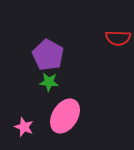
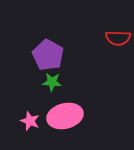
green star: moved 3 px right
pink ellipse: rotated 44 degrees clockwise
pink star: moved 6 px right, 6 px up
